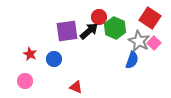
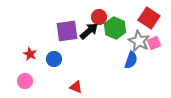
red square: moved 1 px left
pink square: rotated 24 degrees clockwise
blue semicircle: moved 1 px left
